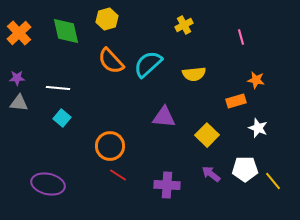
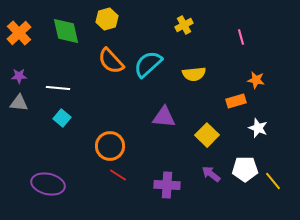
purple star: moved 2 px right, 2 px up
